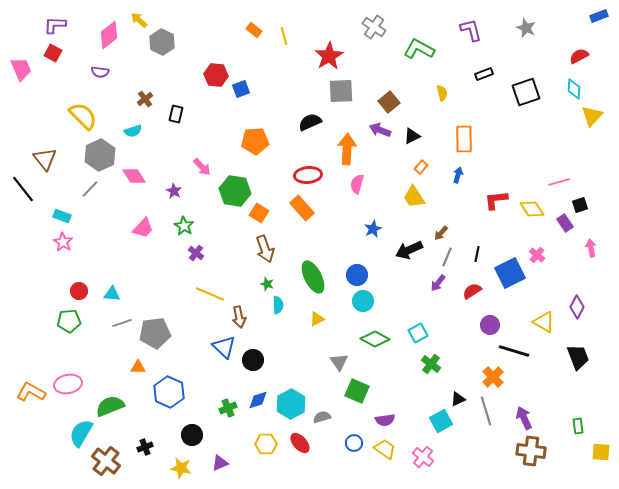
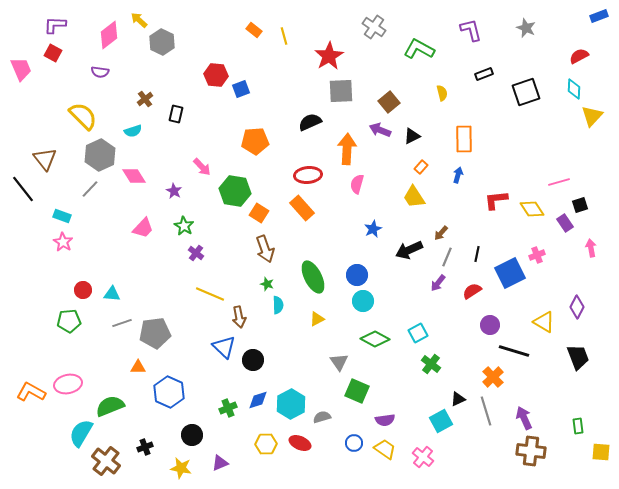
pink cross at (537, 255): rotated 28 degrees clockwise
red circle at (79, 291): moved 4 px right, 1 px up
red ellipse at (300, 443): rotated 25 degrees counterclockwise
